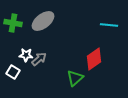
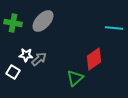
gray ellipse: rotated 10 degrees counterclockwise
cyan line: moved 5 px right, 3 px down
